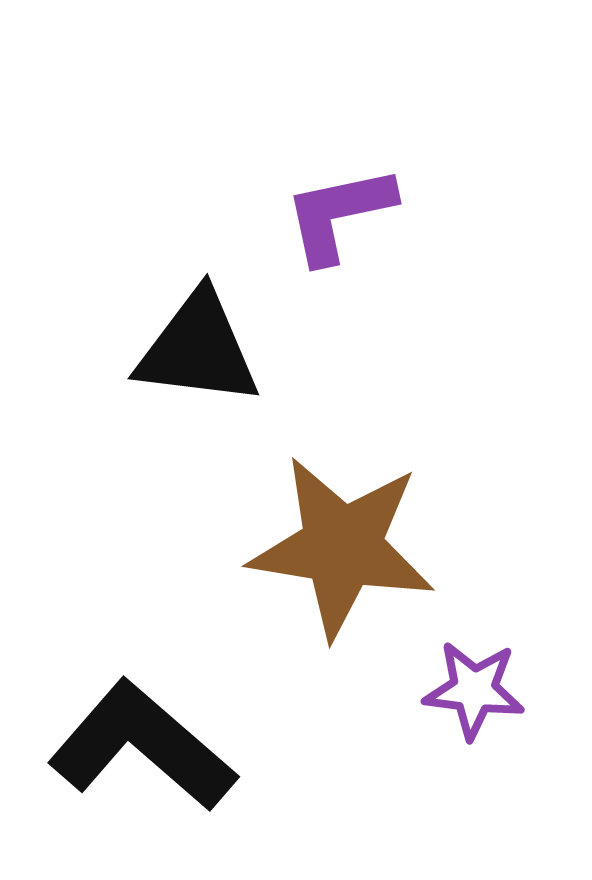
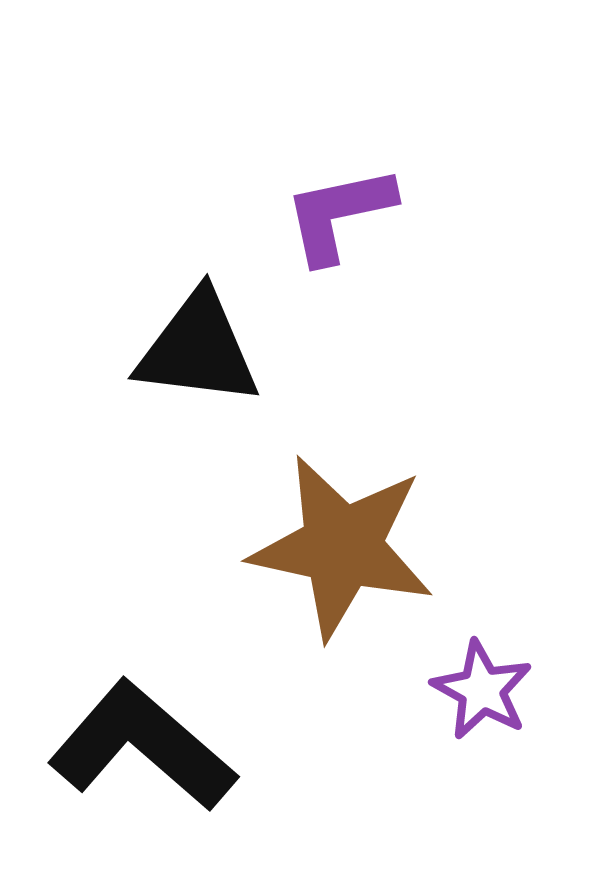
brown star: rotated 3 degrees clockwise
purple star: moved 8 px right; rotated 22 degrees clockwise
